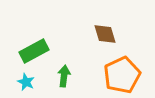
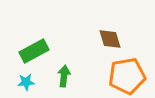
brown diamond: moved 5 px right, 5 px down
orange pentagon: moved 5 px right, 1 px down; rotated 15 degrees clockwise
cyan star: rotated 30 degrees counterclockwise
